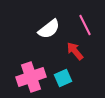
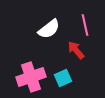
pink line: rotated 15 degrees clockwise
red arrow: moved 1 px right, 1 px up
